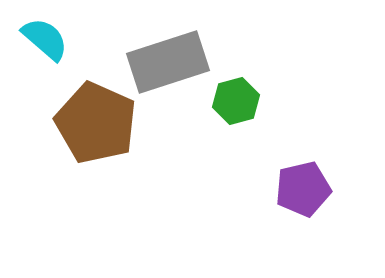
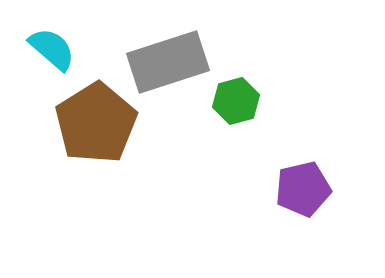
cyan semicircle: moved 7 px right, 10 px down
brown pentagon: rotated 16 degrees clockwise
